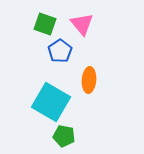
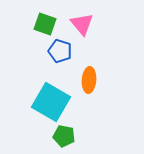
blue pentagon: rotated 20 degrees counterclockwise
